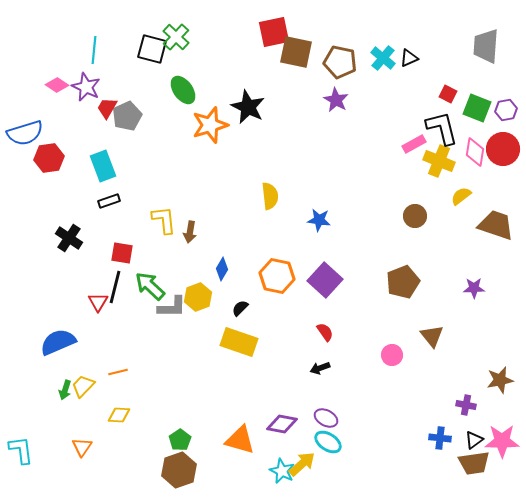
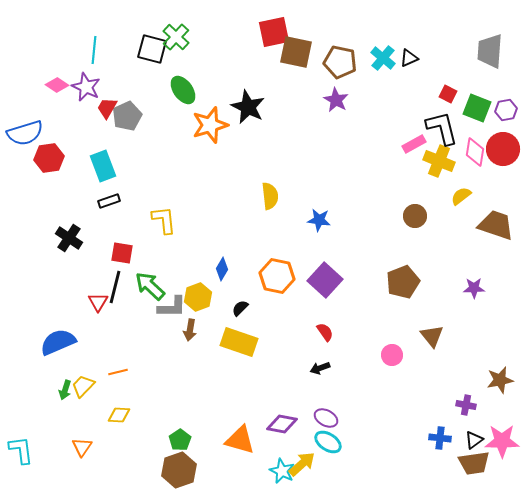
gray trapezoid at (486, 46): moved 4 px right, 5 px down
brown arrow at (190, 232): moved 98 px down
